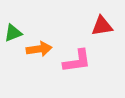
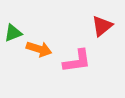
red triangle: rotated 30 degrees counterclockwise
orange arrow: rotated 25 degrees clockwise
